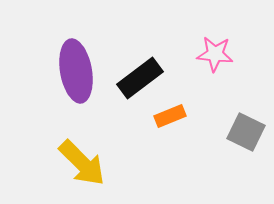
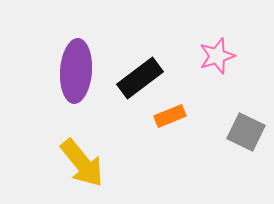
pink star: moved 2 px right, 2 px down; rotated 24 degrees counterclockwise
purple ellipse: rotated 14 degrees clockwise
yellow arrow: rotated 6 degrees clockwise
